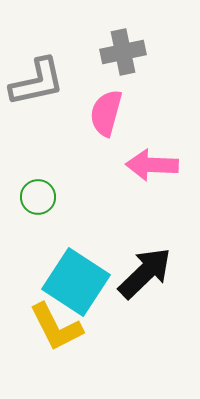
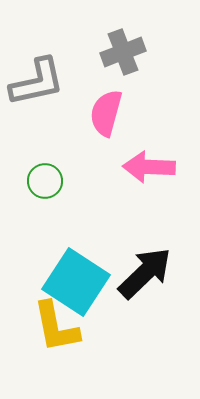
gray cross: rotated 9 degrees counterclockwise
pink arrow: moved 3 px left, 2 px down
green circle: moved 7 px right, 16 px up
yellow L-shape: rotated 16 degrees clockwise
